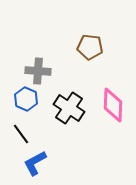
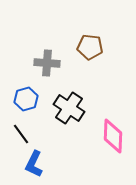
gray cross: moved 9 px right, 8 px up
blue hexagon: rotated 20 degrees clockwise
pink diamond: moved 31 px down
blue L-shape: moved 1 px left, 1 px down; rotated 36 degrees counterclockwise
